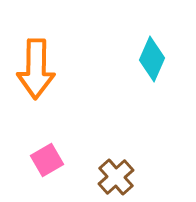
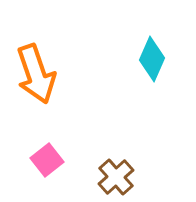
orange arrow: moved 5 px down; rotated 20 degrees counterclockwise
pink square: rotated 8 degrees counterclockwise
